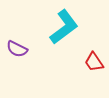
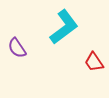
purple semicircle: moved 1 px up; rotated 30 degrees clockwise
